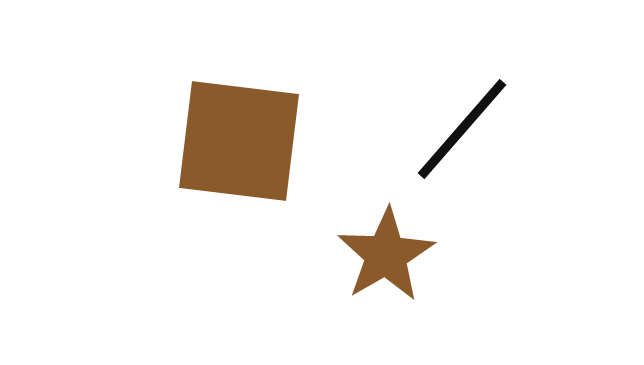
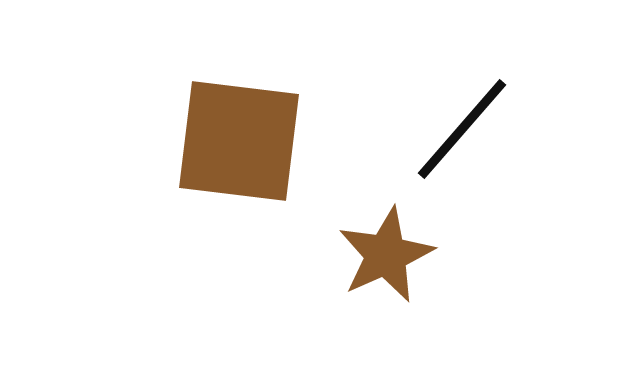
brown star: rotated 6 degrees clockwise
